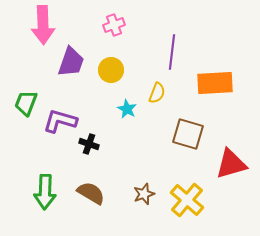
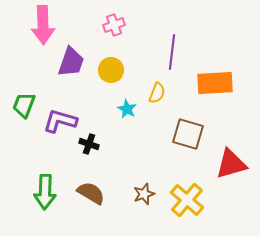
green trapezoid: moved 2 px left, 2 px down
